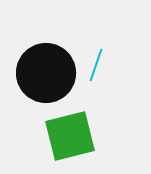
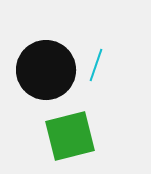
black circle: moved 3 px up
